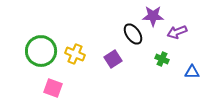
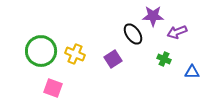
green cross: moved 2 px right
